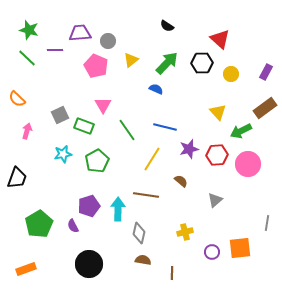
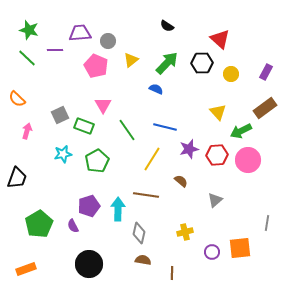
pink circle at (248, 164): moved 4 px up
